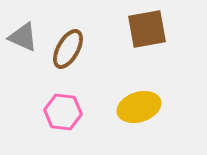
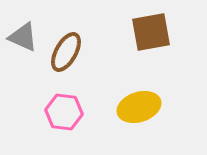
brown square: moved 4 px right, 3 px down
brown ellipse: moved 2 px left, 3 px down
pink hexagon: moved 1 px right
